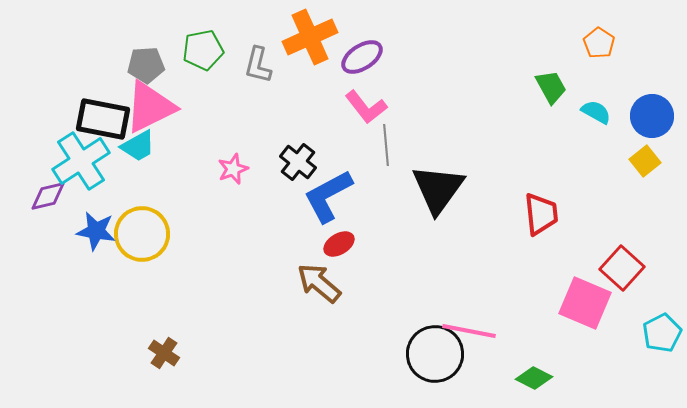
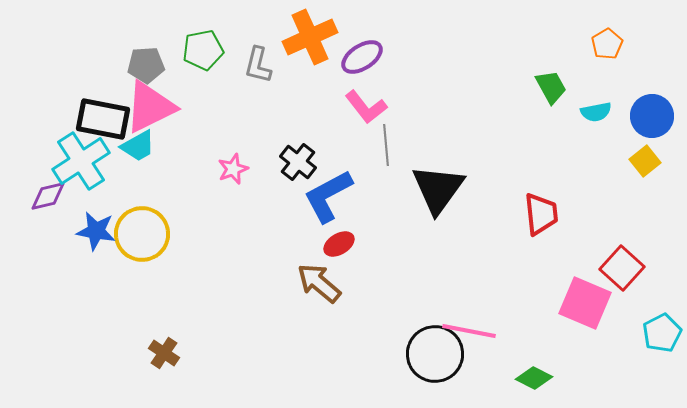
orange pentagon: moved 8 px right, 1 px down; rotated 8 degrees clockwise
cyan semicircle: rotated 140 degrees clockwise
